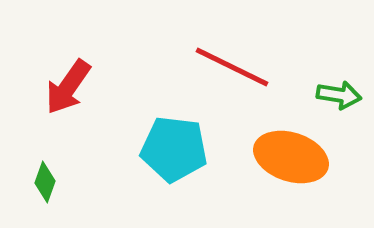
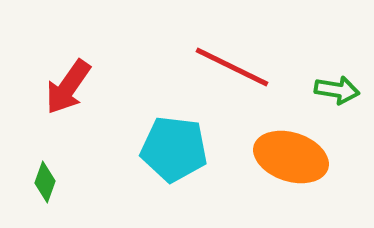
green arrow: moved 2 px left, 5 px up
